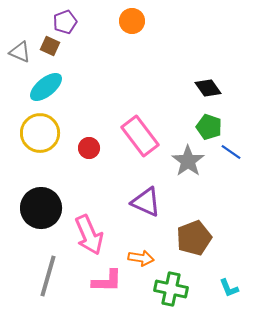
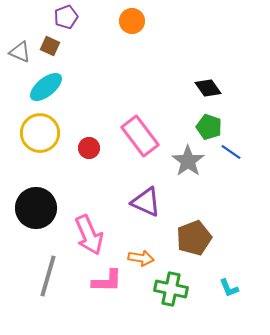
purple pentagon: moved 1 px right, 5 px up
black circle: moved 5 px left
